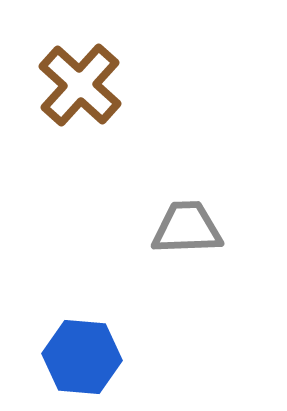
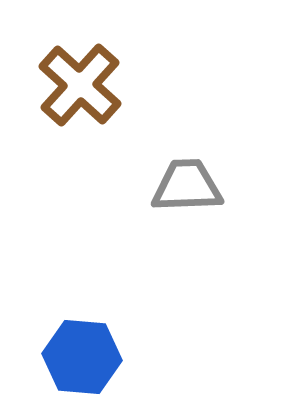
gray trapezoid: moved 42 px up
